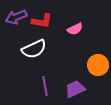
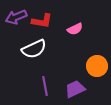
orange circle: moved 1 px left, 1 px down
